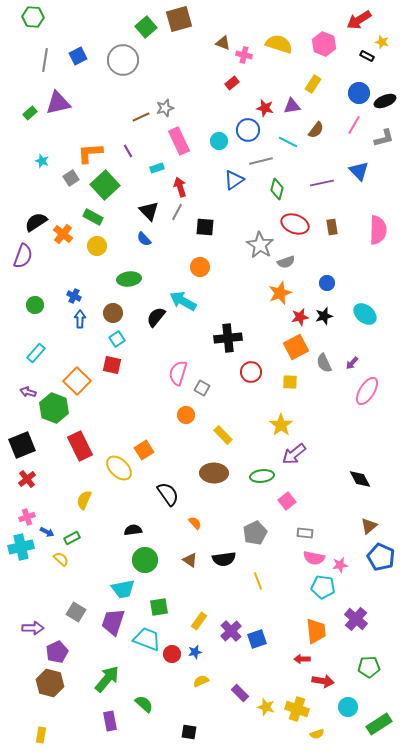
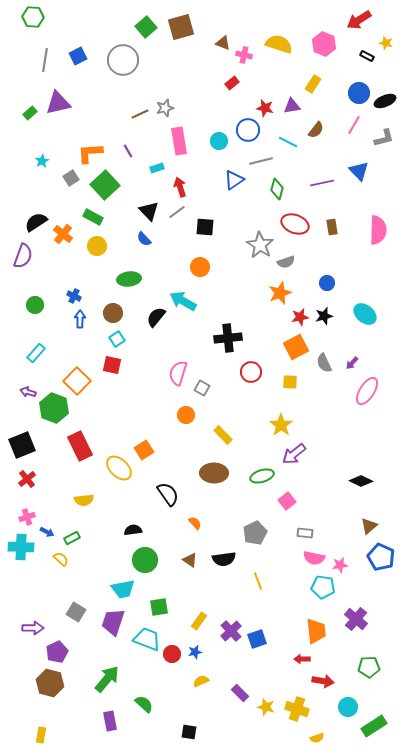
brown square at (179, 19): moved 2 px right, 8 px down
yellow star at (382, 42): moved 4 px right, 1 px down
brown line at (141, 117): moved 1 px left, 3 px up
pink rectangle at (179, 141): rotated 16 degrees clockwise
cyan star at (42, 161): rotated 24 degrees clockwise
gray line at (177, 212): rotated 24 degrees clockwise
green ellipse at (262, 476): rotated 10 degrees counterclockwise
black diamond at (360, 479): moved 1 px right, 2 px down; rotated 35 degrees counterclockwise
yellow semicircle at (84, 500): rotated 120 degrees counterclockwise
cyan cross at (21, 547): rotated 15 degrees clockwise
green rectangle at (379, 724): moved 5 px left, 2 px down
yellow semicircle at (317, 734): moved 4 px down
